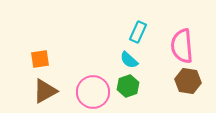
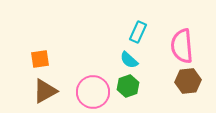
brown hexagon: rotated 15 degrees counterclockwise
